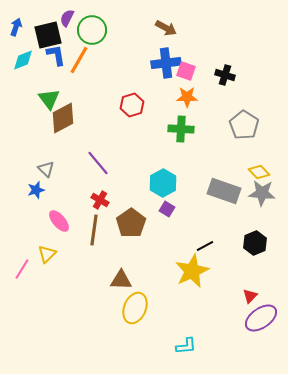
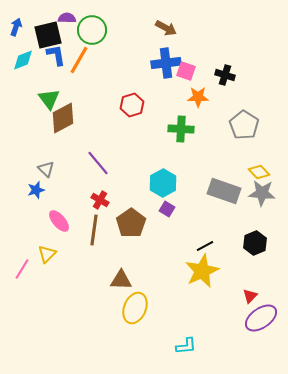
purple semicircle: rotated 66 degrees clockwise
orange star: moved 11 px right
yellow star: moved 10 px right
